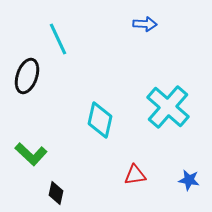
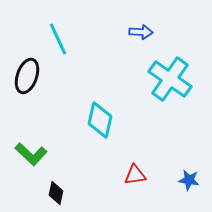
blue arrow: moved 4 px left, 8 px down
cyan cross: moved 2 px right, 28 px up; rotated 6 degrees counterclockwise
